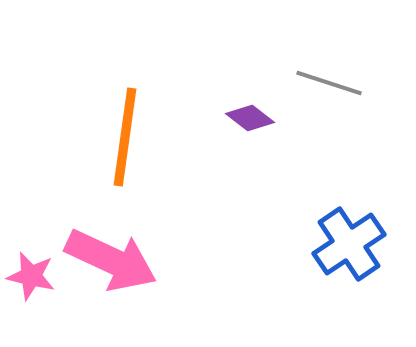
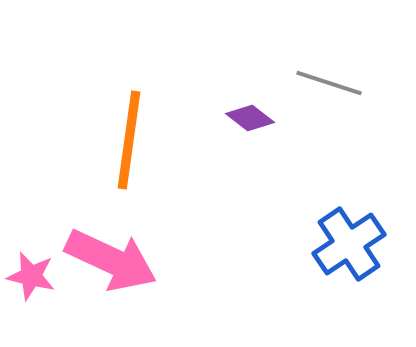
orange line: moved 4 px right, 3 px down
